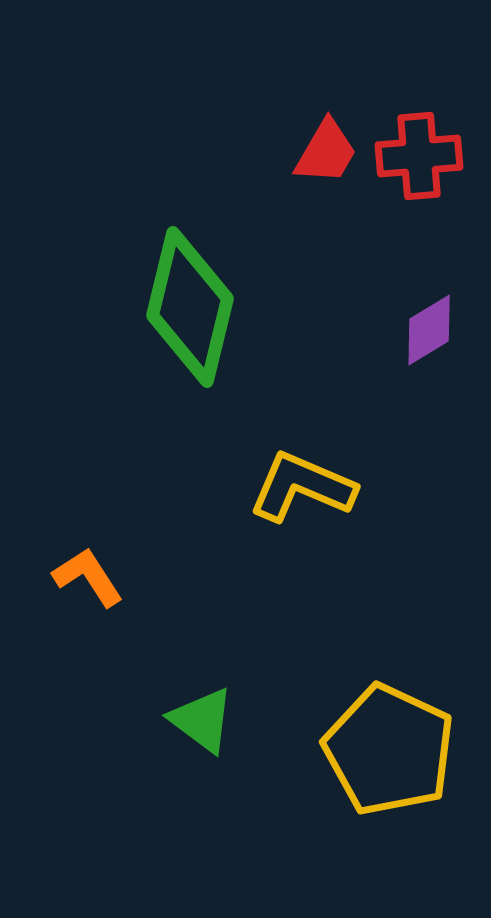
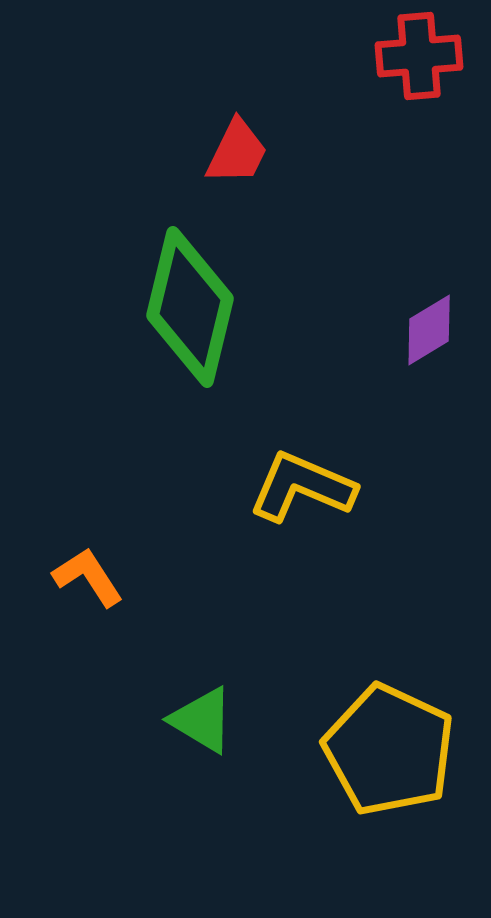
red trapezoid: moved 89 px left; rotated 4 degrees counterclockwise
red cross: moved 100 px up
green triangle: rotated 6 degrees counterclockwise
